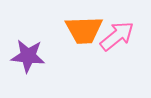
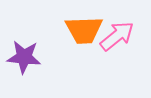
purple star: moved 4 px left, 1 px down
